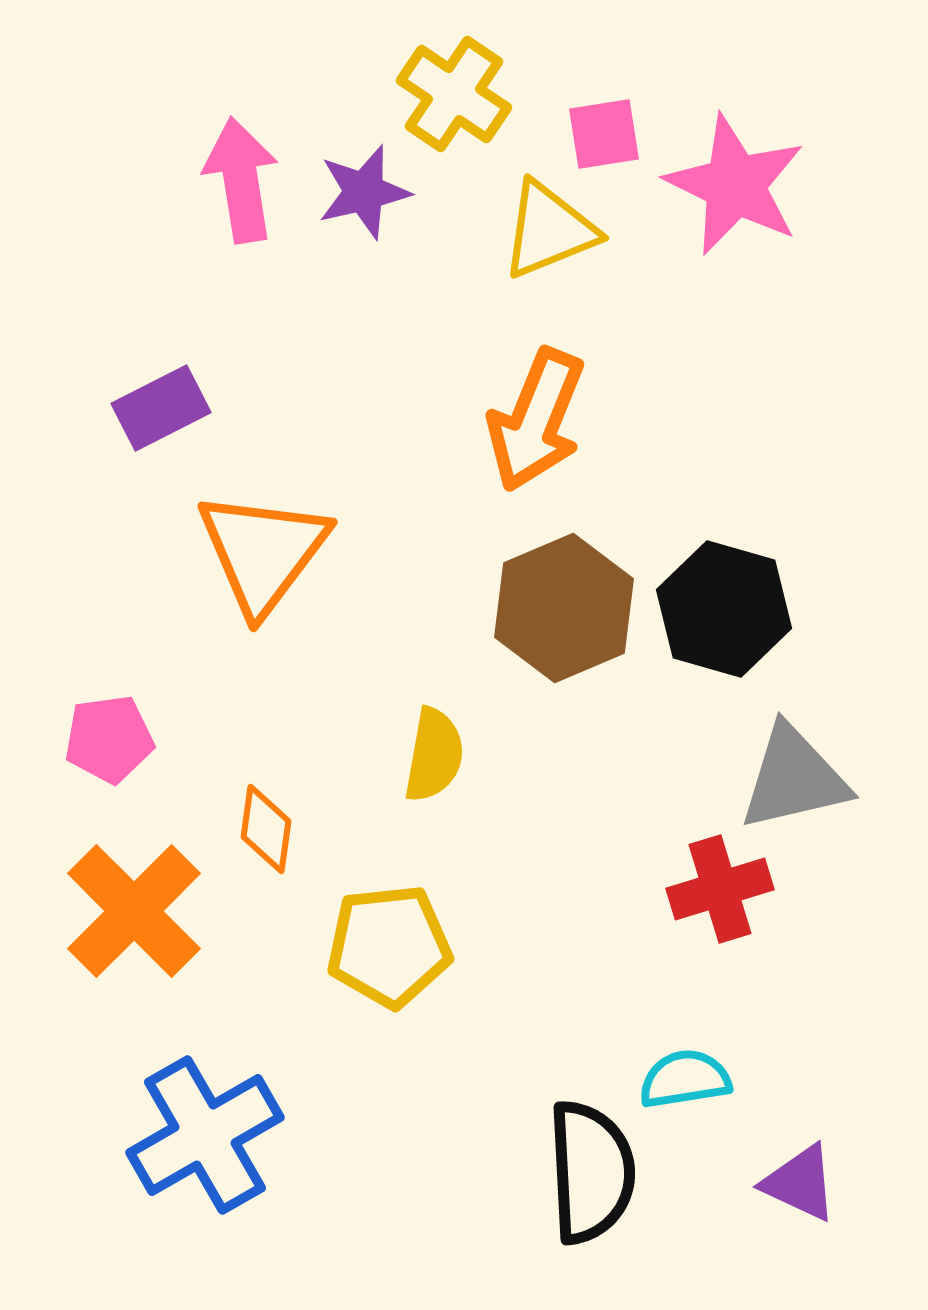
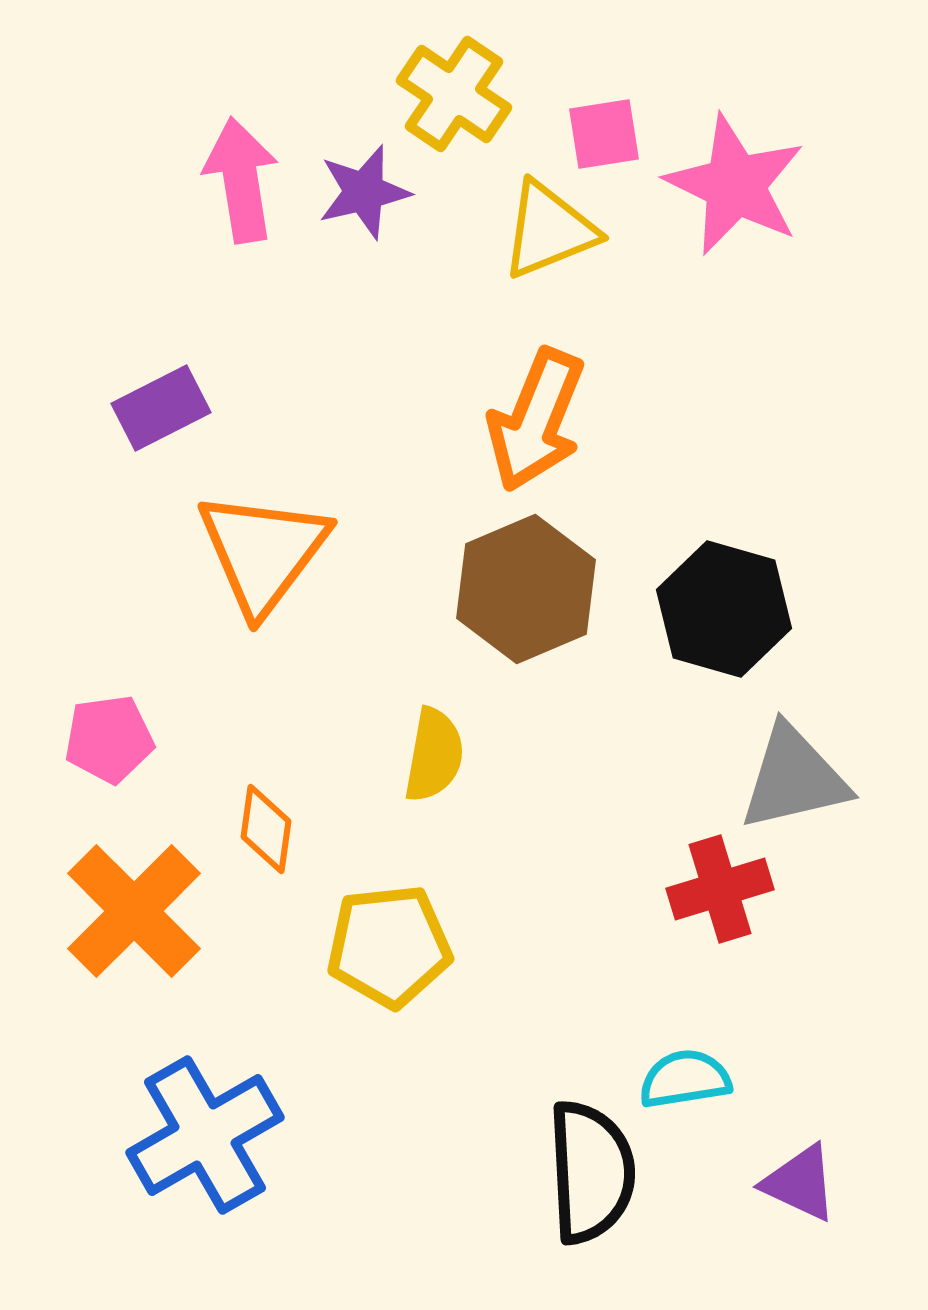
brown hexagon: moved 38 px left, 19 px up
